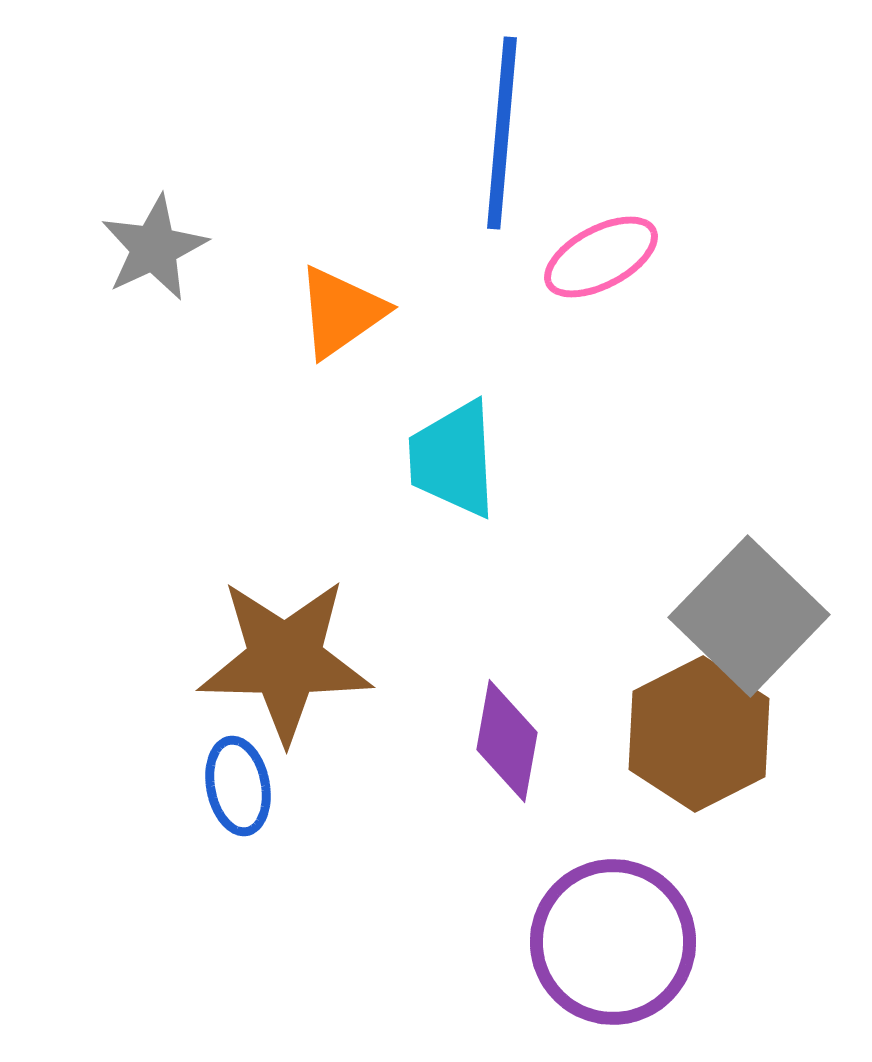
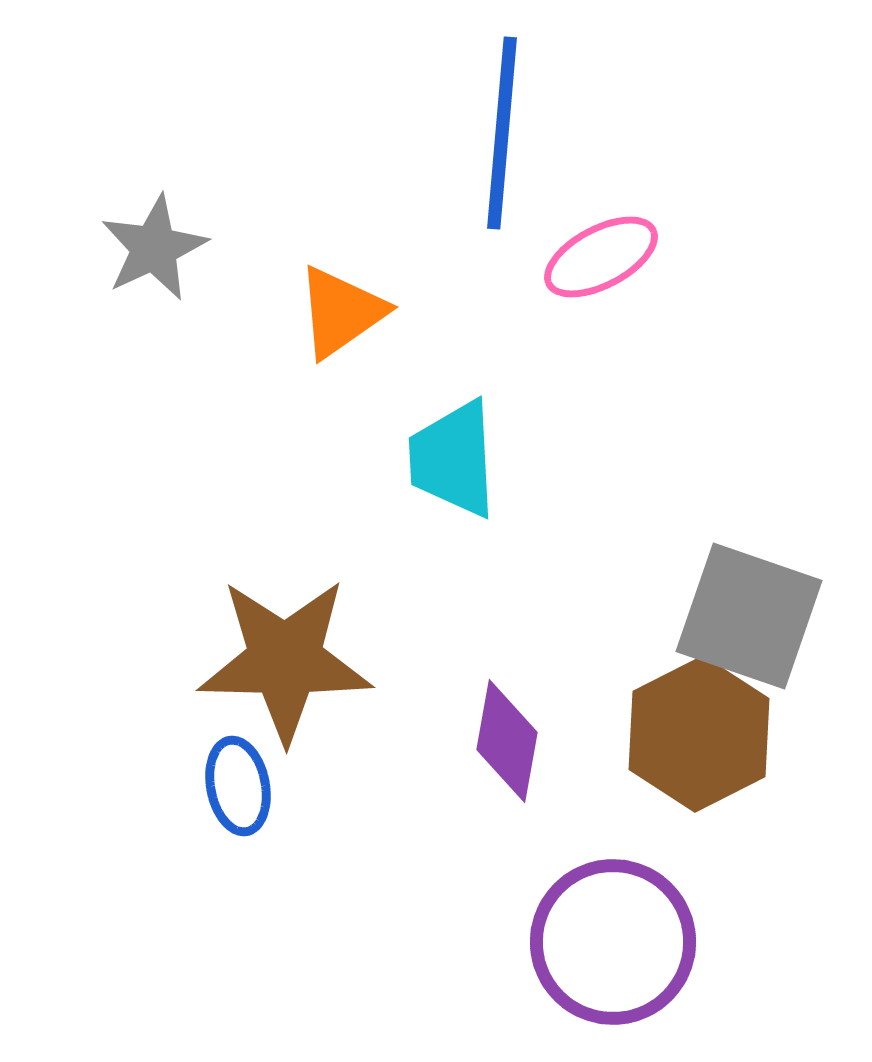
gray square: rotated 25 degrees counterclockwise
